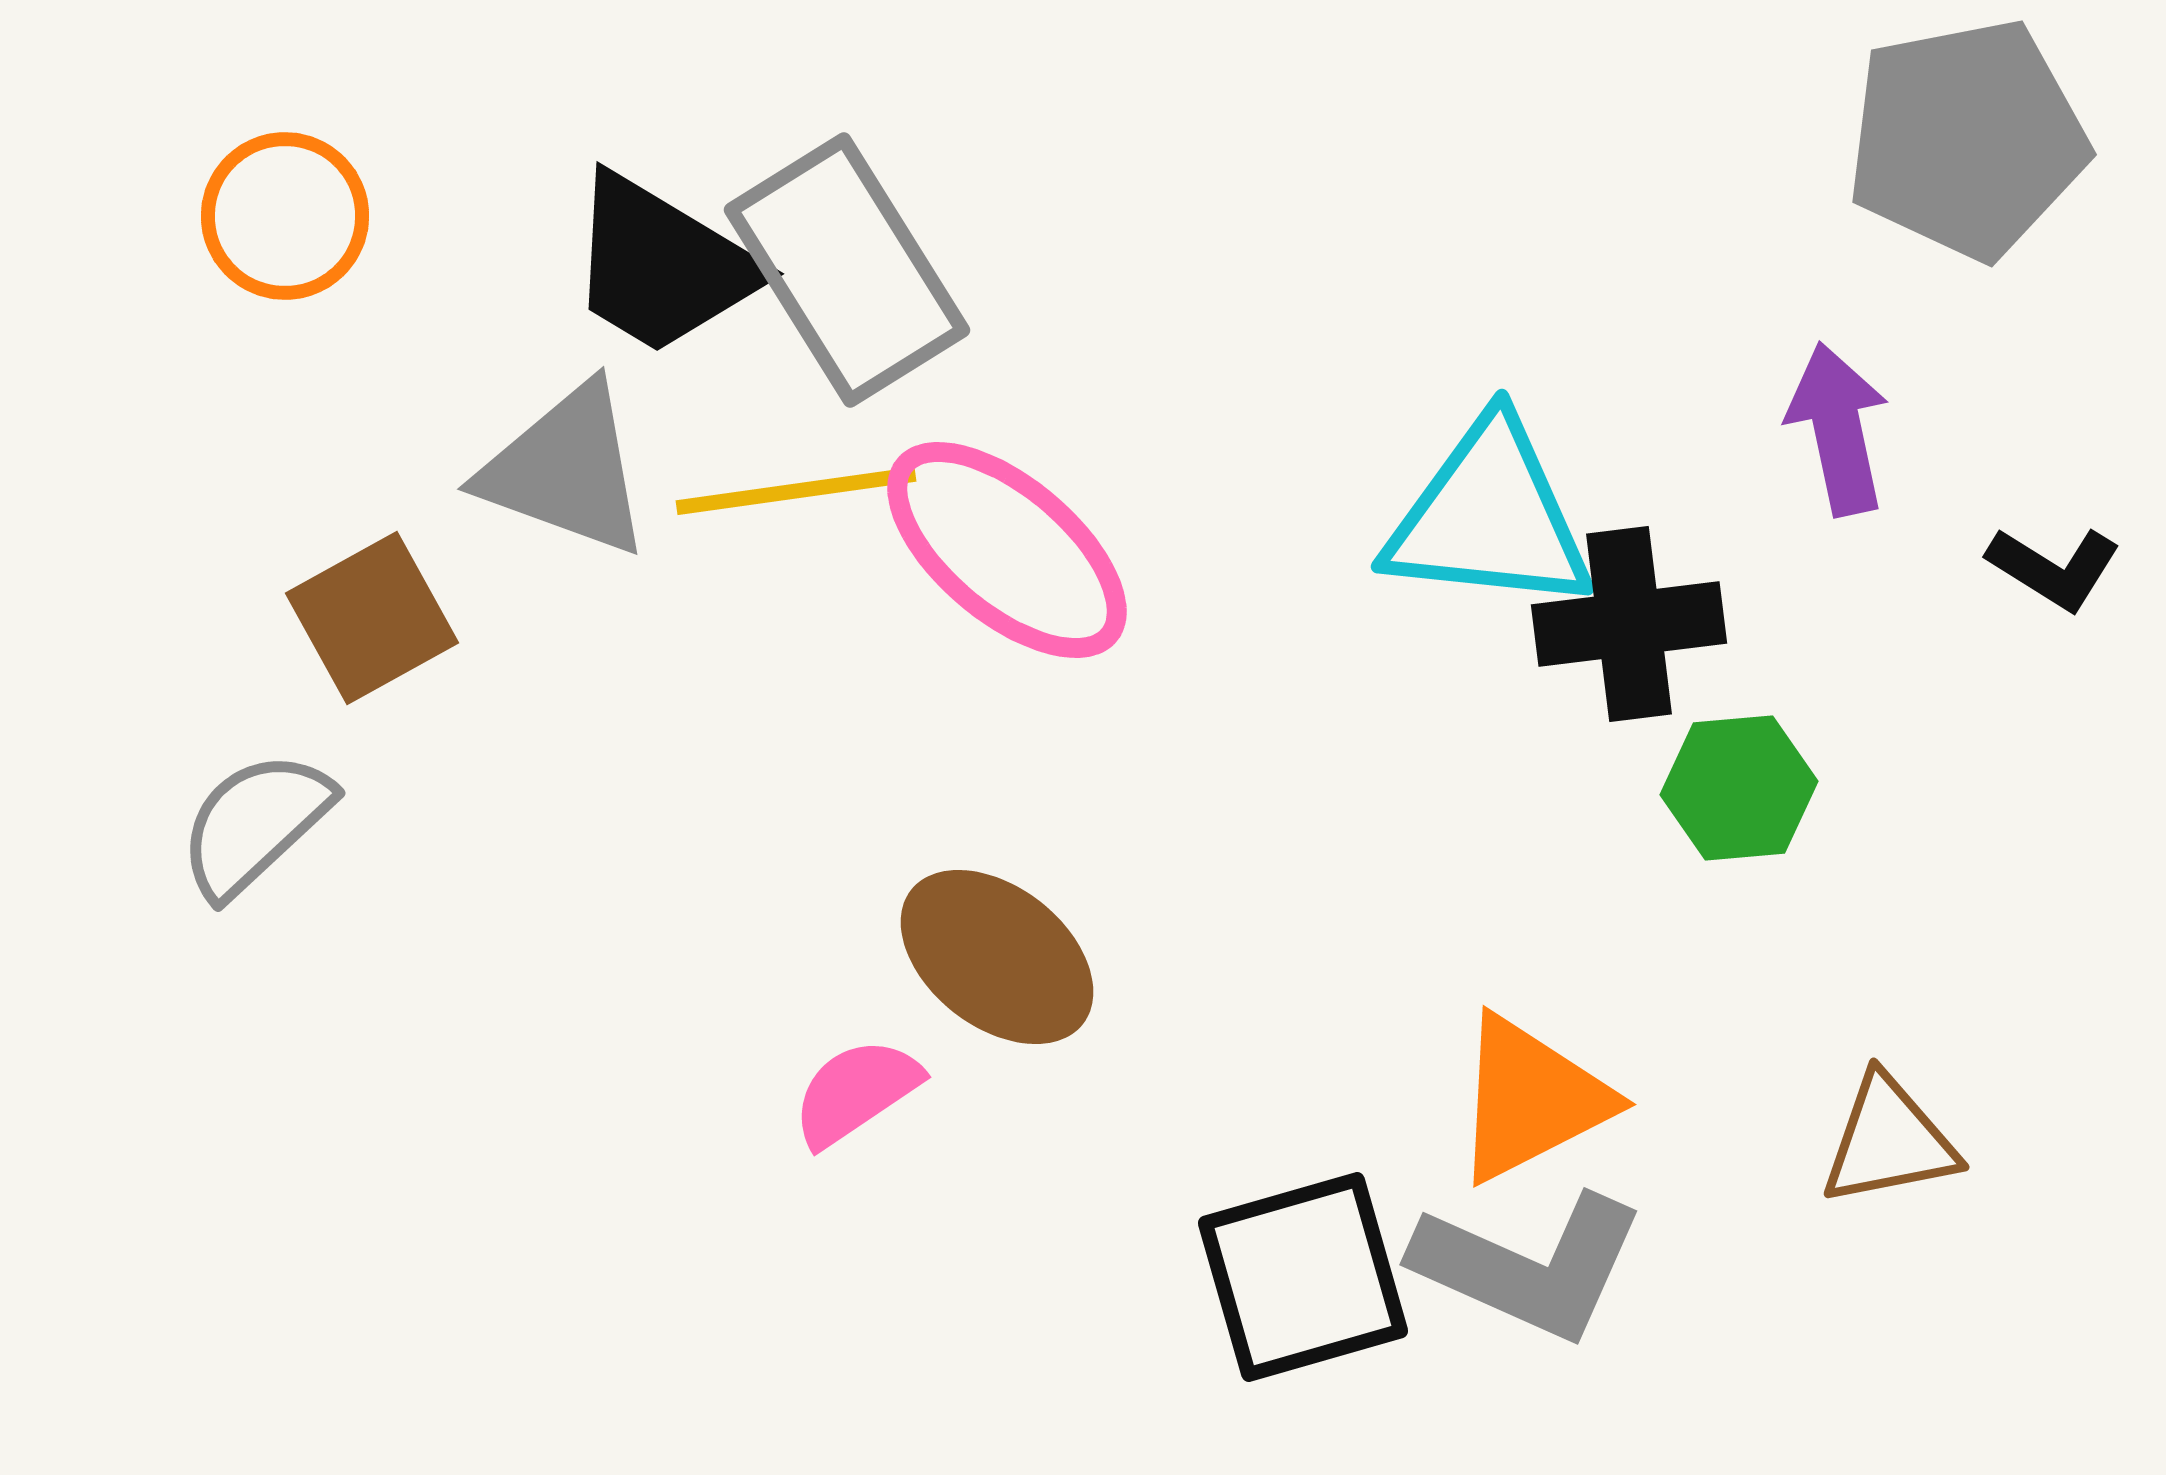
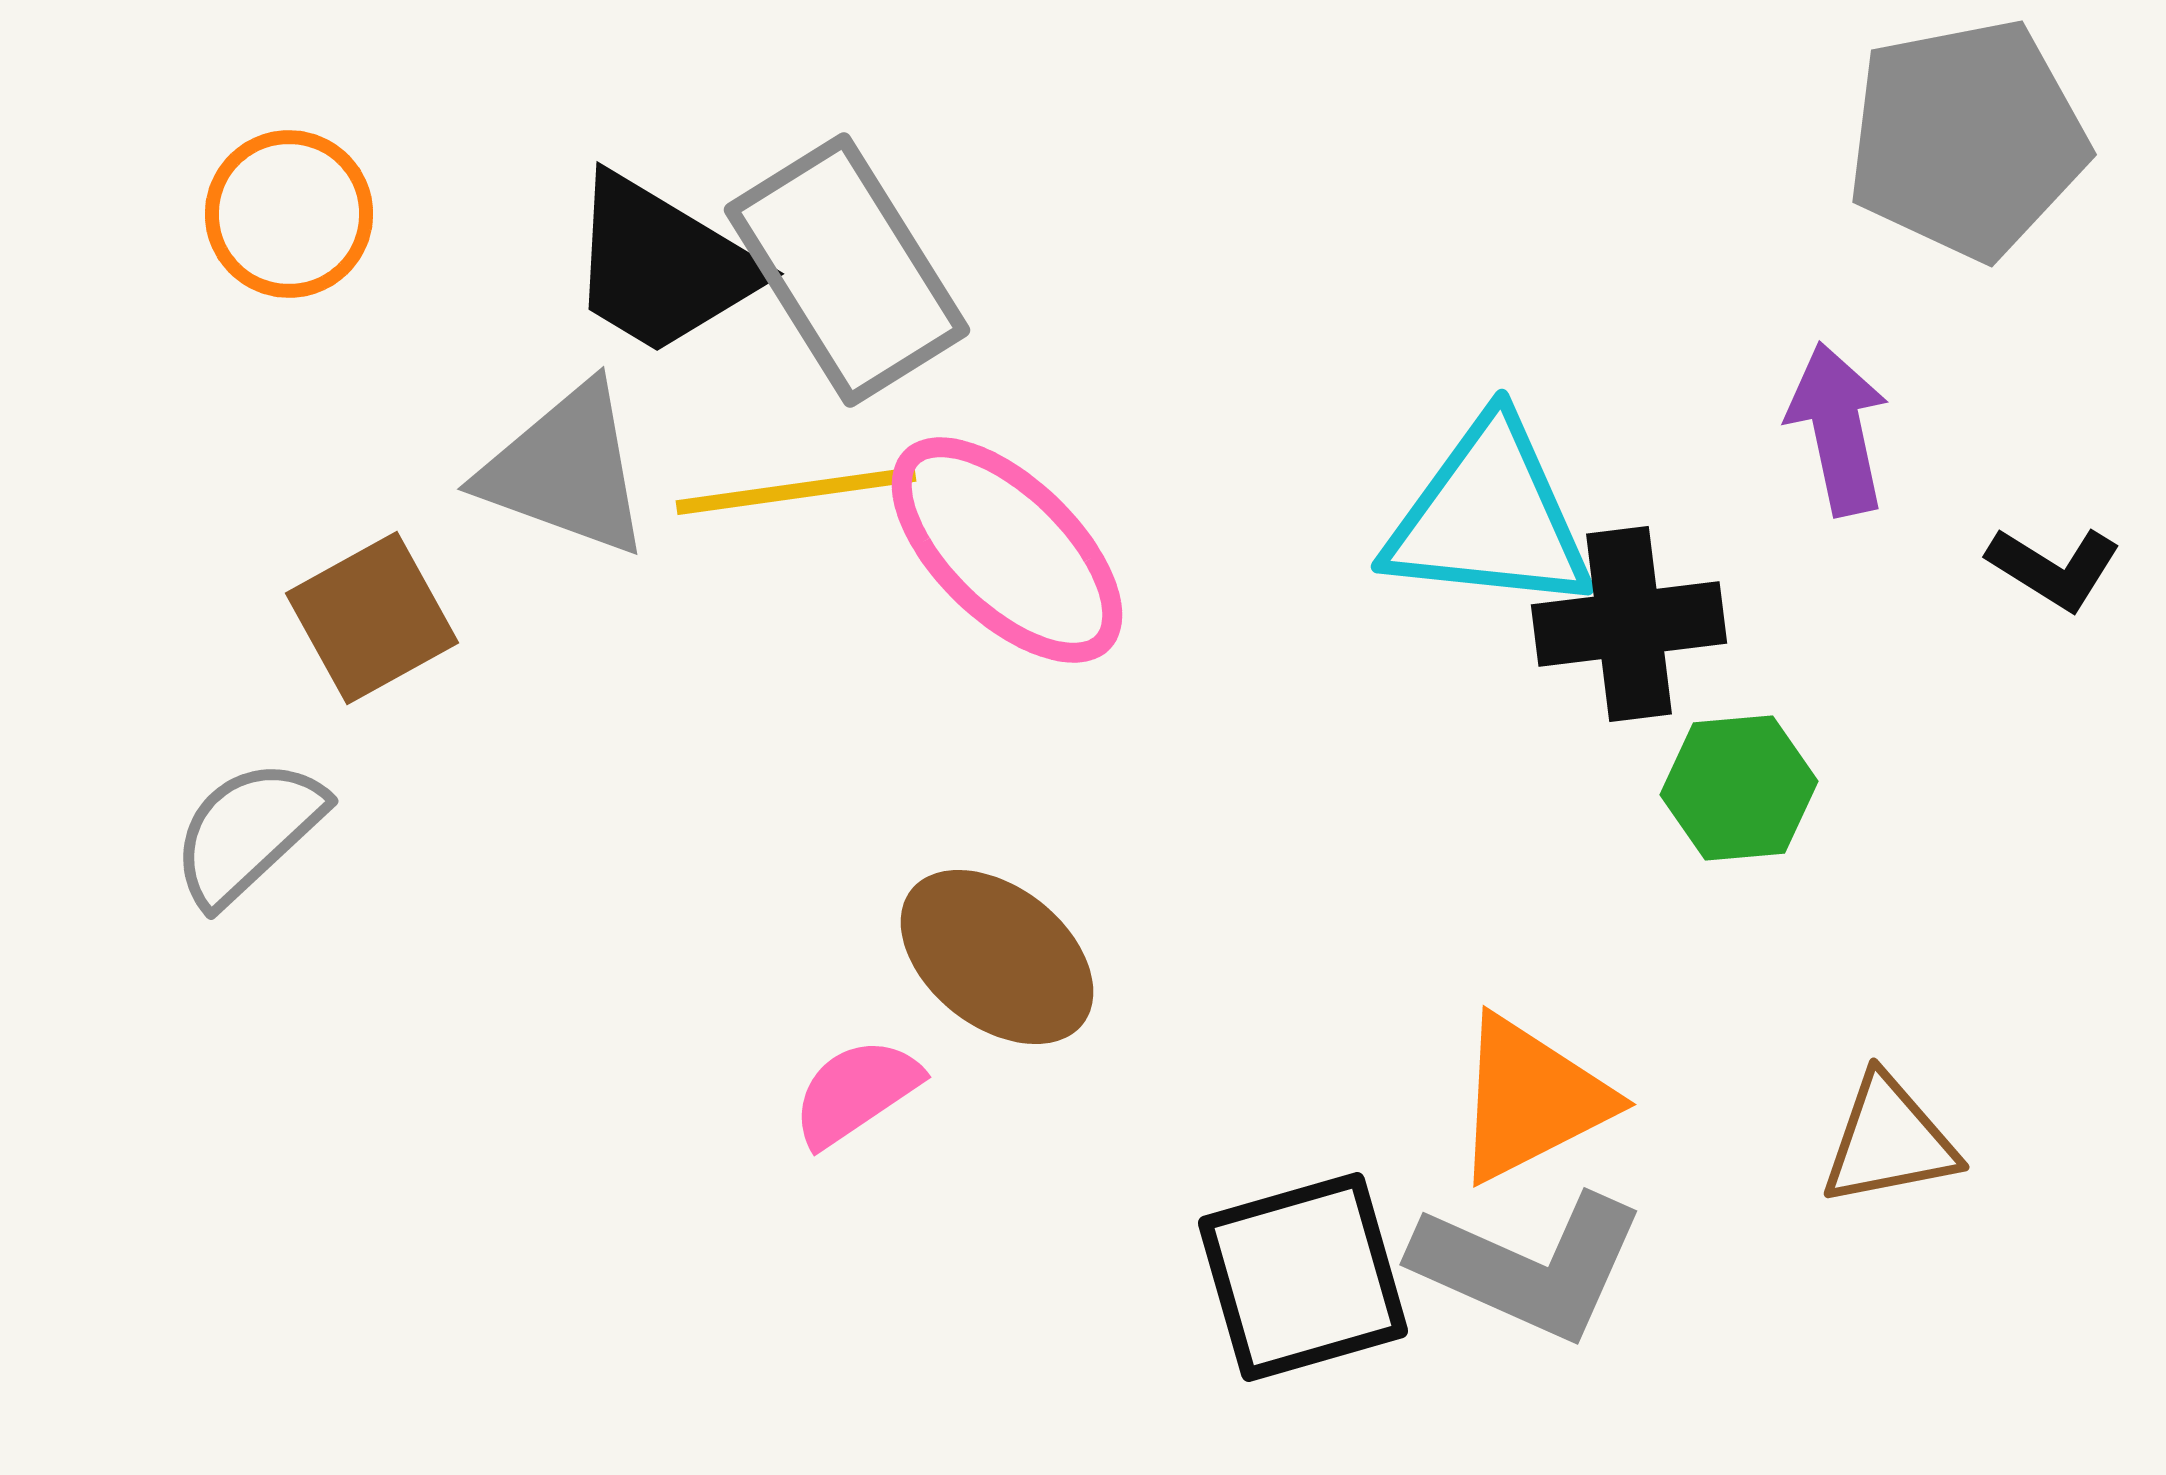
orange circle: moved 4 px right, 2 px up
pink ellipse: rotated 4 degrees clockwise
gray semicircle: moved 7 px left, 8 px down
